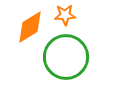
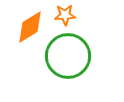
green circle: moved 2 px right, 1 px up
